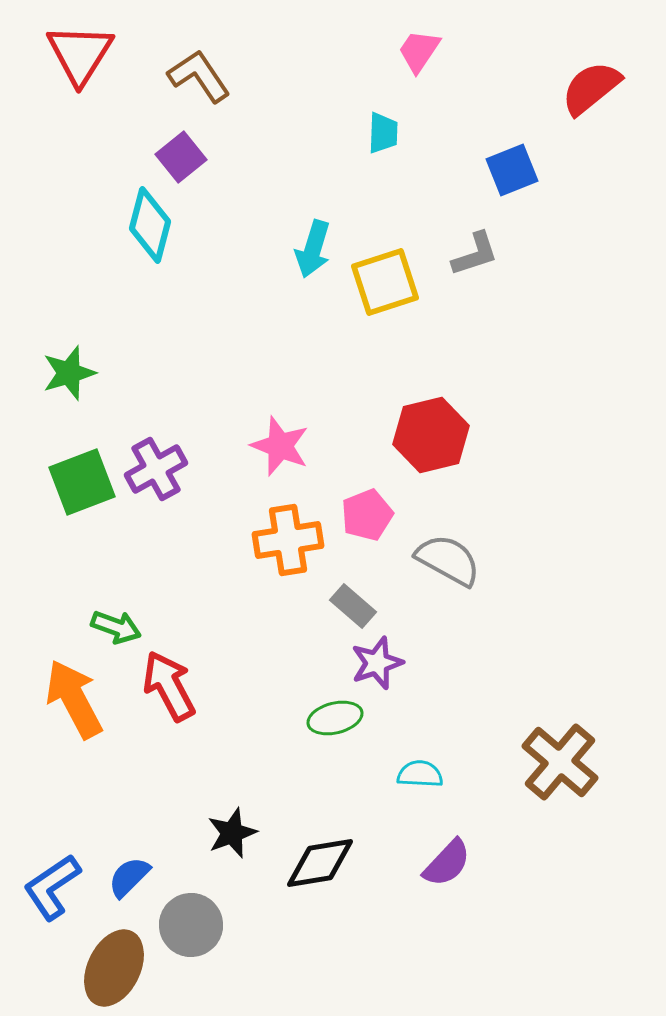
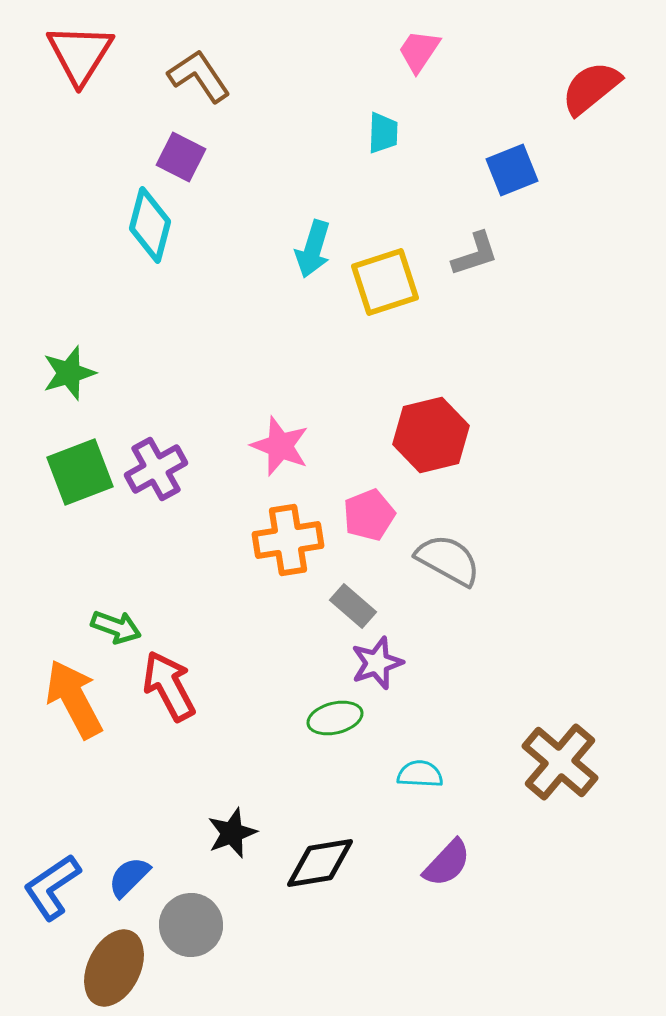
purple square: rotated 24 degrees counterclockwise
green square: moved 2 px left, 10 px up
pink pentagon: moved 2 px right
